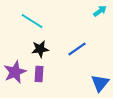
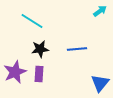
blue line: rotated 30 degrees clockwise
